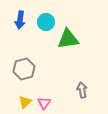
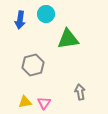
cyan circle: moved 8 px up
gray hexagon: moved 9 px right, 4 px up
gray arrow: moved 2 px left, 2 px down
yellow triangle: rotated 32 degrees clockwise
